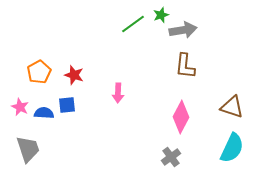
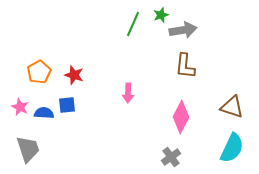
green line: rotated 30 degrees counterclockwise
pink arrow: moved 10 px right
